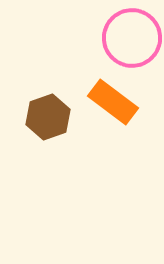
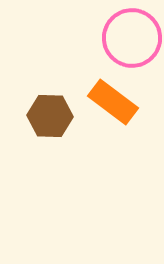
brown hexagon: moved 2 px right, 1 px up; rotated 21 degrees clockwise
